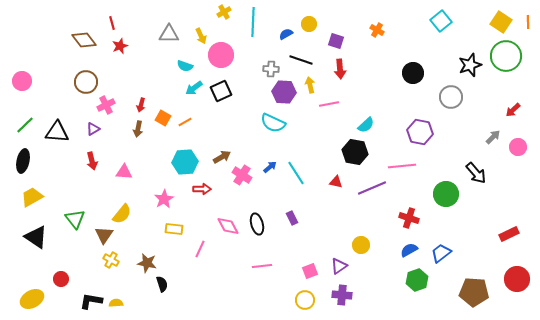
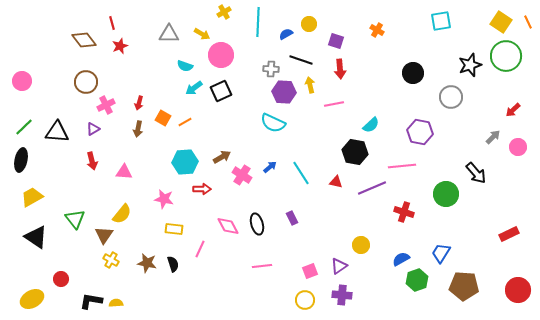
cyan square at (441, 21): rotated 30 degrees clockwise
cyan line at (253, 22): moved 5 px right
orange line at (528, 22): rotated 24 degrees counterclockwise
yellow arrow at (201, 36): moved 1 px right, 2 px up; rotated 35 degrees counterclockwise
pink line at (329, 104): moved 5 px right
red arrow at (141, 105): moved 2 px left, 2 px up
green line at (25, 125): moved 1 px left, 2 px down
cyan semicircle at (366, 125): moved 5 px right
black ellipse at (23, 161): moved 2 px left, 1 px up
cyan line at (296, 173): moved 5 px right
pink star at (164, 199): rotated 30 degrees counterclockwise
red cross at (409, 218): moved 5 px left, 6 px up
blue semicircle at (409, 250): moved 8 px left, 9 px down
blue trapezoid at (441, 253): rotated 20 degrees counterclockwise
red circle at (517, 279): moved 1 px right, 11 px down
black semicircle at (162, 284): moved 11 px right, 20 px up
brown pentagon at (474, 292): moved 10 px left, 6 px up
